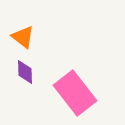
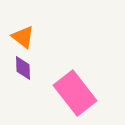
purple diamond: moved 2 px left, 4 px up
